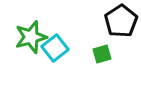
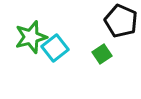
black pentagon: rotated 16 degrees counterclockwise
green square: rotated 18 degrees counterclockwise
